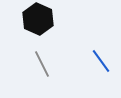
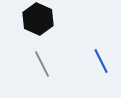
blue line: rotated 10 degrees clockwise
